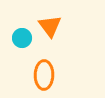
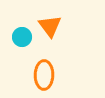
cyan circle: moved 1 px up
